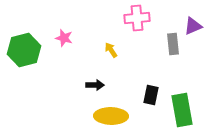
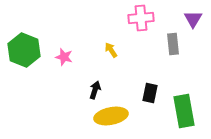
pink cross: moved 4 px right
purple triangle: moved 7 px up; rotated 36 degrees counterclockwise
pink star: moved 19 px down
green hexagon: rotated 24 degrees counterclockwise
black arrow: moved 5 px down; rotated 72 degrees counterclockwise
black rectangle: moved 1 px left, 2 px up
green rectangle: moved 2 px right, 1 px down
yellow ellipse: rotated 12 degrees counterclockwise
